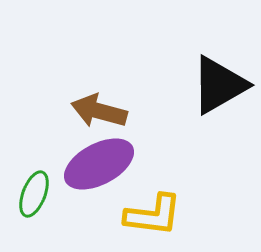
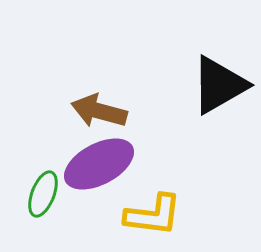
green ellipse: moved 9 px right
